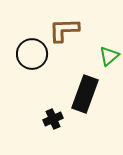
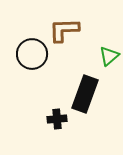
black cross: moved 4 px right; rotated 18 degrees clockwise
